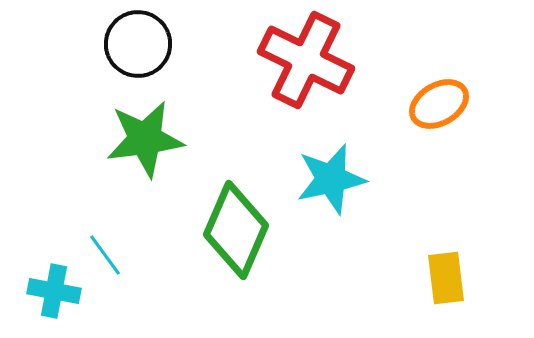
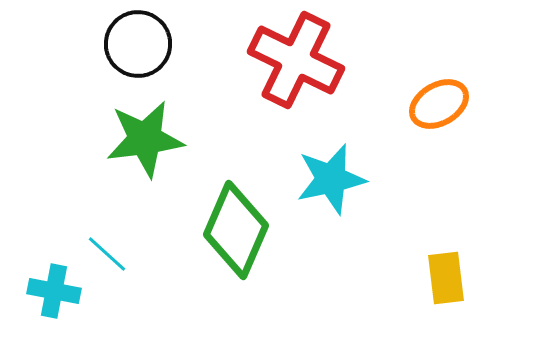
red cross: moved 10 px left
cyan line: moved 2 px right, 1 px up; rotated 12 degrees counterclockwise
